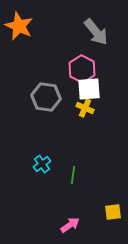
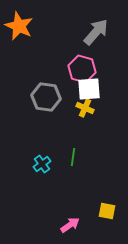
gray arrow: rotated 100 degrees counterclockwise
pink hexagon: rotated 12 degrees counterclockwise
green line: moved 18 px up
yellow square: moved 6 px left, 1 px up; rotated 18 degrees clockwise
